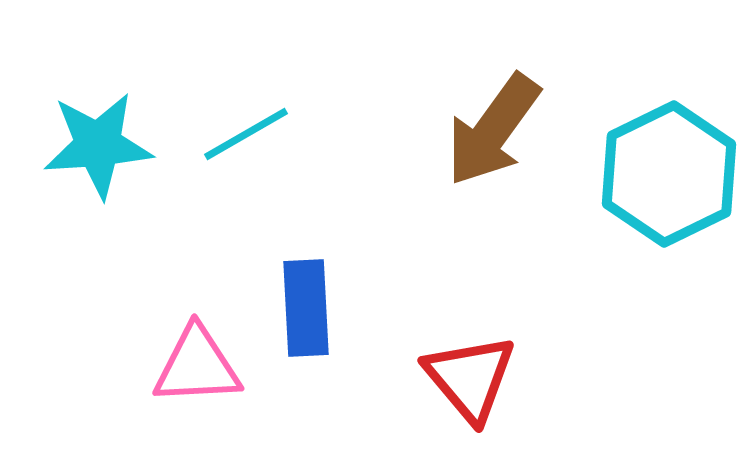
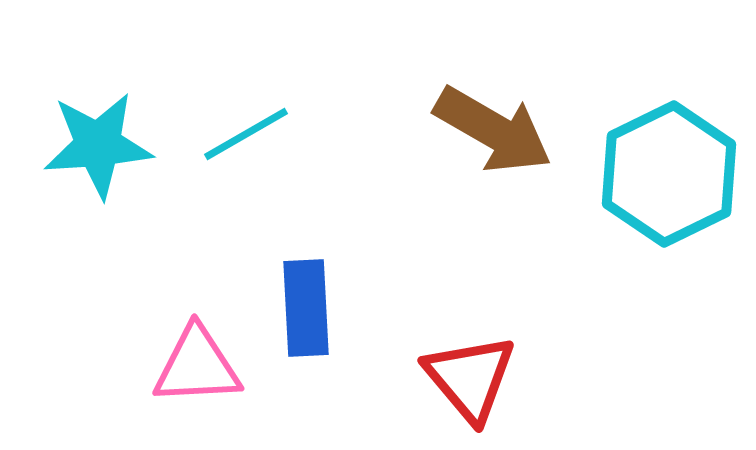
brown arrow: rotated 96 degrees counterclockwise
